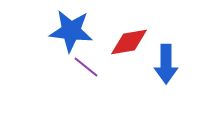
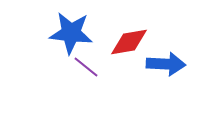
blue star: moved 2 px down
blue arrow: rotated 87 degrees counterclockwise
